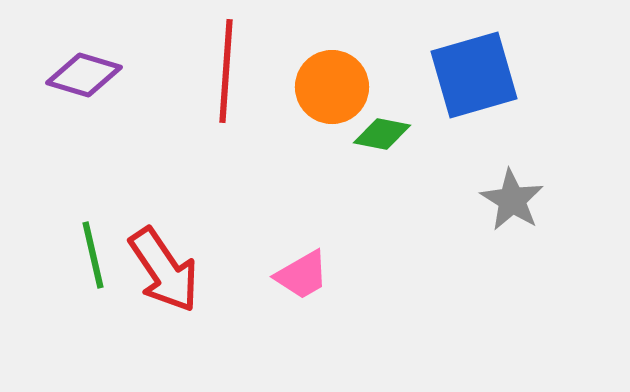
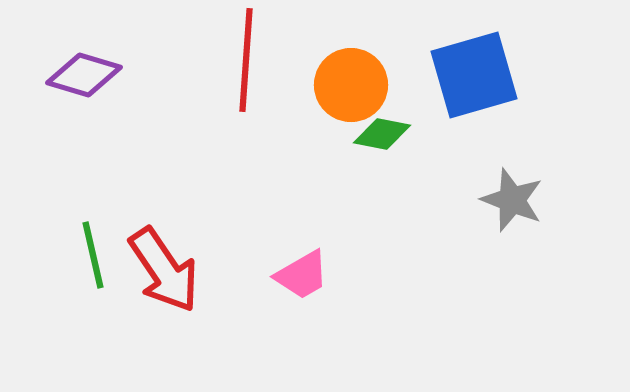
red line: moved 20 px right, 11 px up
orange circle: moved 19 px right, 2 px up
gray star: rotated 10 degrees counterclockwise
